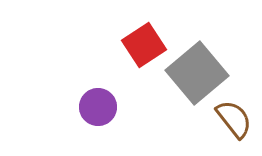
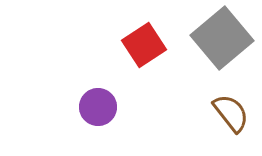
gray square: moved 25 px right, 35 px up
brown semicircle: moved 3 px left, 6 px up
